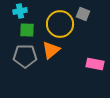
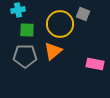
cyan cross: moved 2 px left, 1 px up
orange triangle: moved 2 px right, 1 px down
